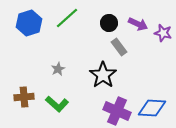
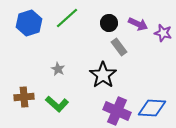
gray star: rotated 16 degrees counterclockwise
